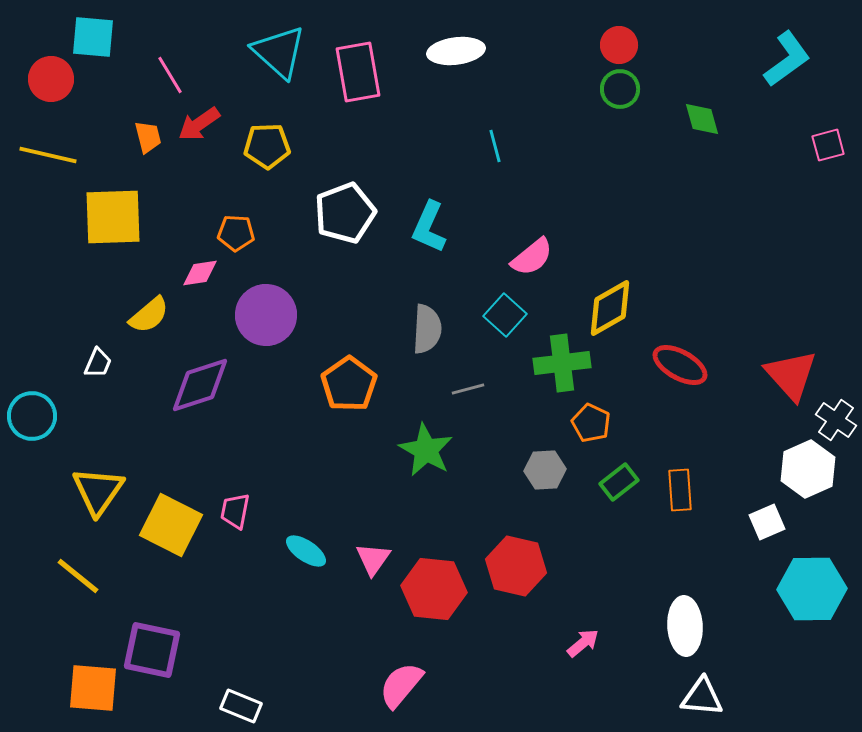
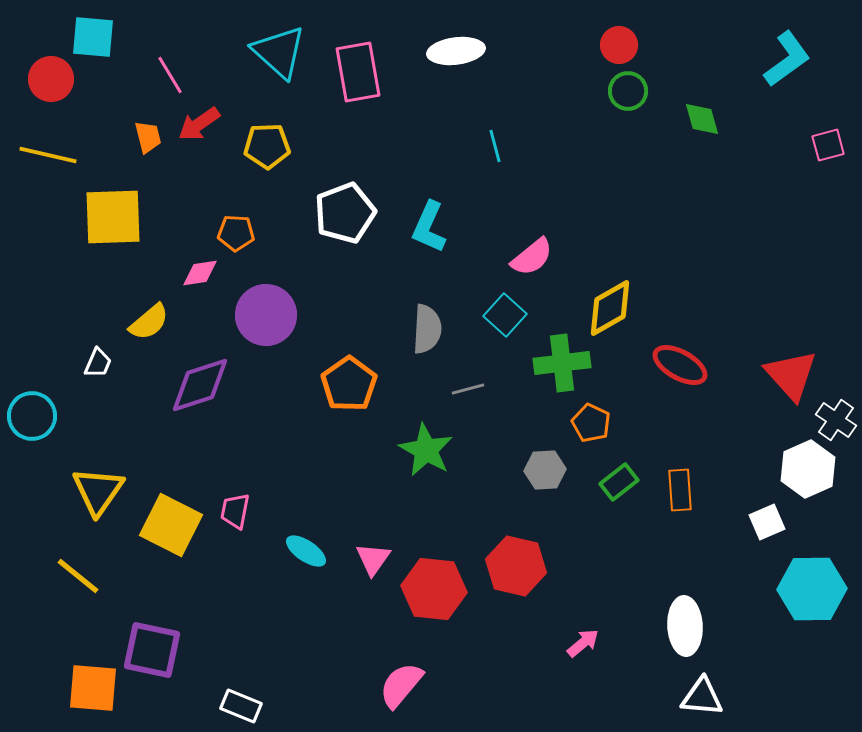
green circle at (620, 89): moved 8 px right, 2 px down
yellow semicircle at (149, 315): moved 7 px down
